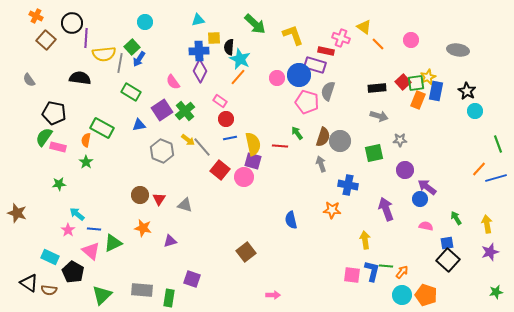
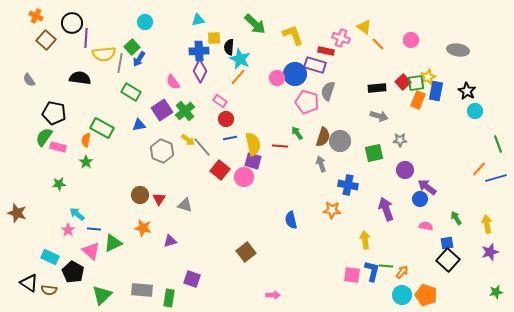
blue circle at (299, 75): moved 4 px left, 1 px up
